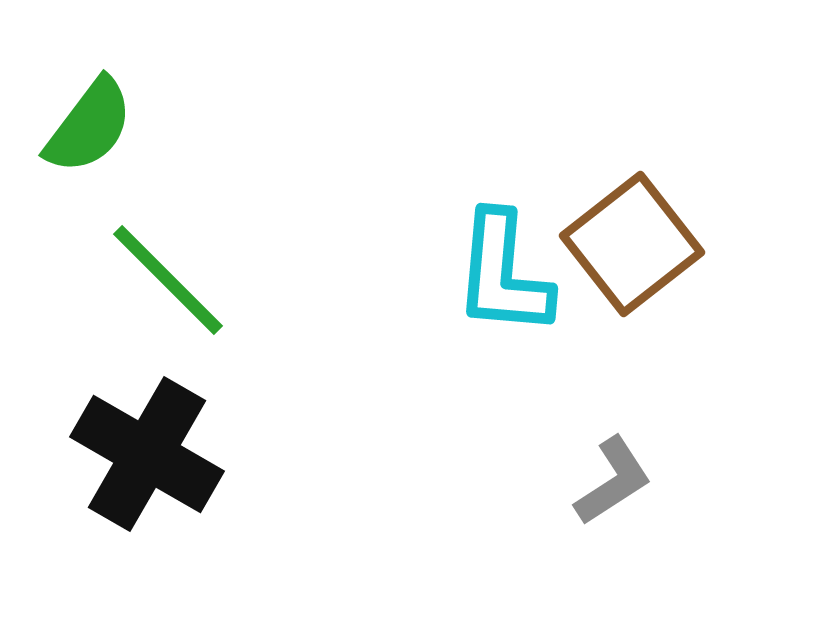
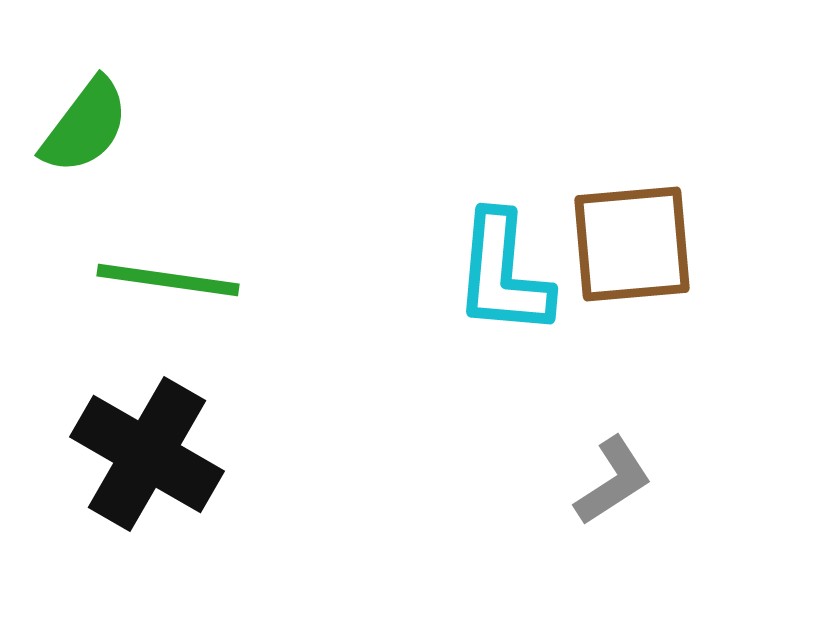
green semicircle: moved 4 px left
brown square: rotated 33 degrees clockwise
green line: rotated 37 degrees counterclockwise
